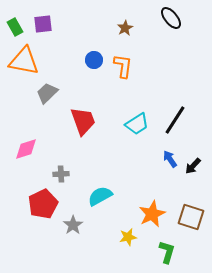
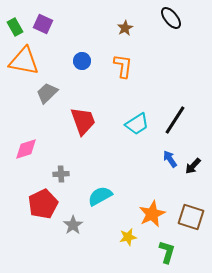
purple square: rotated 30 degrees clockwise
blue circle: moved 12 px left, 1 px down
